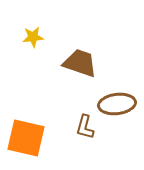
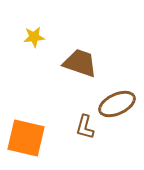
yellow star: moved 1 px right
brown ellipse: rotated 18 degrees counterclockwise
